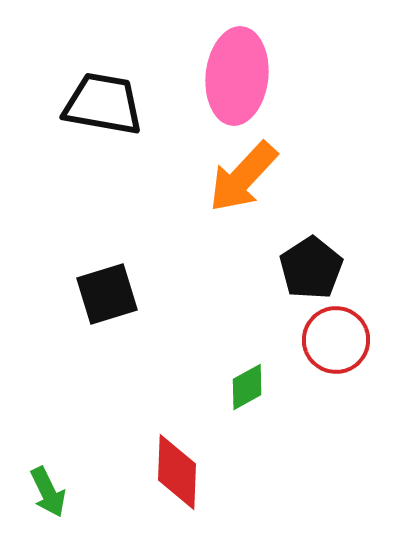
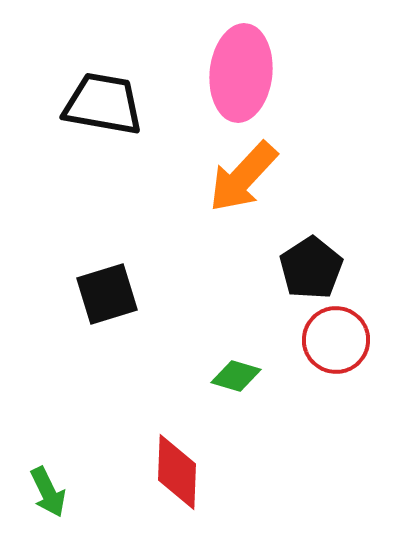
pink ellipse: moved 4 px right, 3 px up
green diamond: moved 11 px left, 11 px up; rotated 45 degrees clockwise
